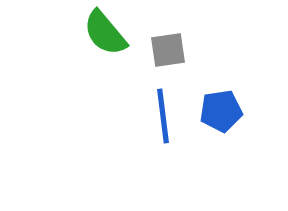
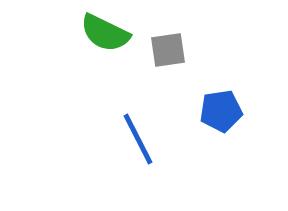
green semicircle: rotated 24 degrees counterclockwise
blue line: moved 25 px left, 23 px down; rotated 20 degrees counterclockwise
